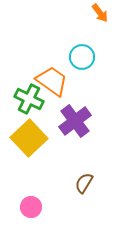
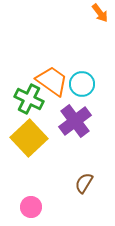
cyan circle: moved 27 px down
